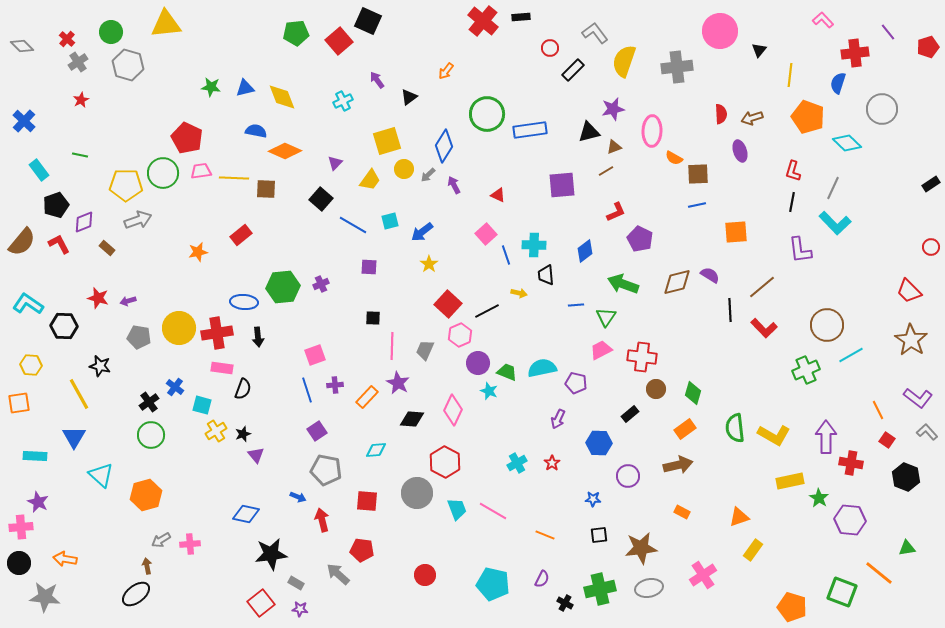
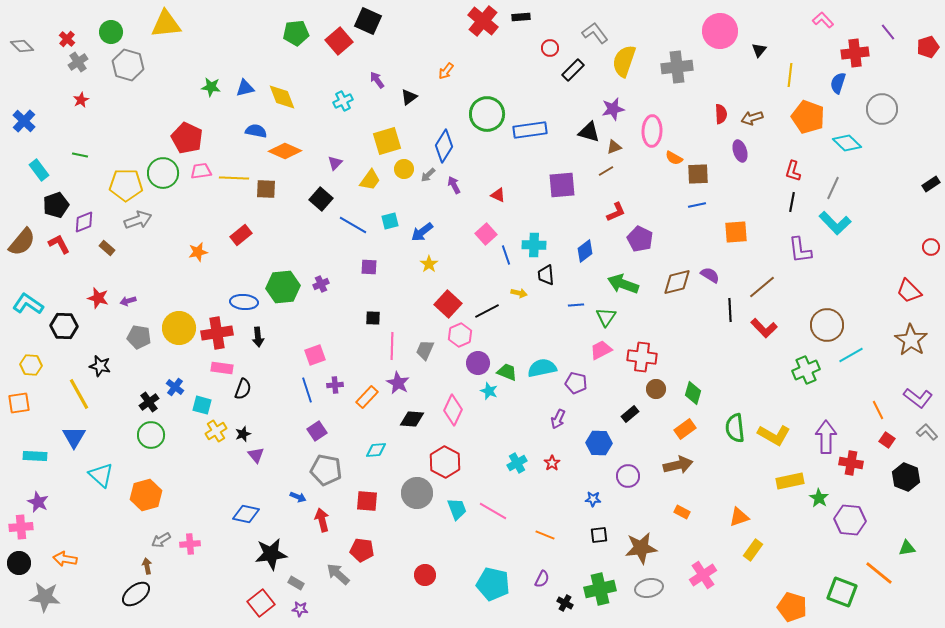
black triangle at (589, 132): rotated 30 degrees clockwise
